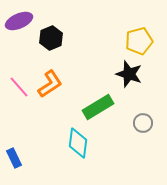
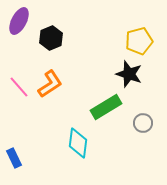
purple ellipse: rotated 40 degrees counterclockwise
green rectangle: moved 8 px right
